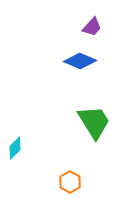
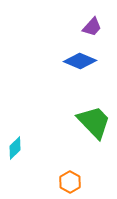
green trapezoid: rotated 12 degrees counterclockwise
